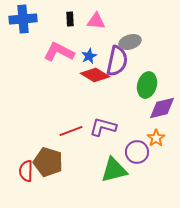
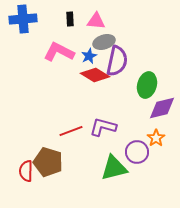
gray ellipse: moved 26 px left
green triangle: moved 2 px up
